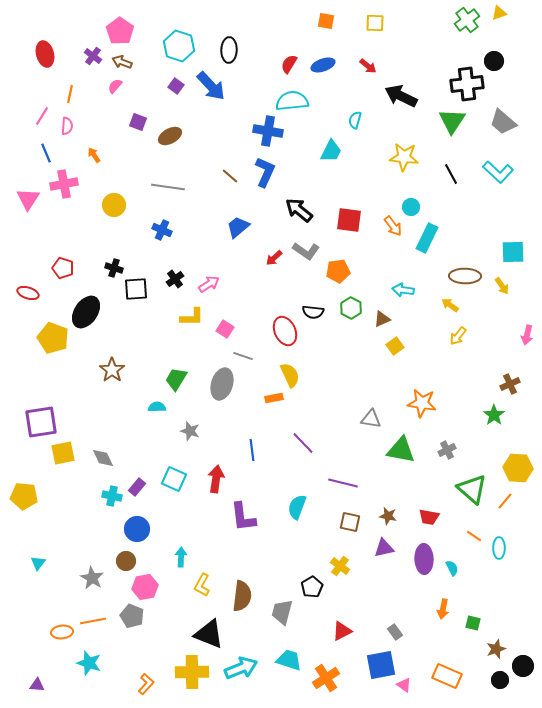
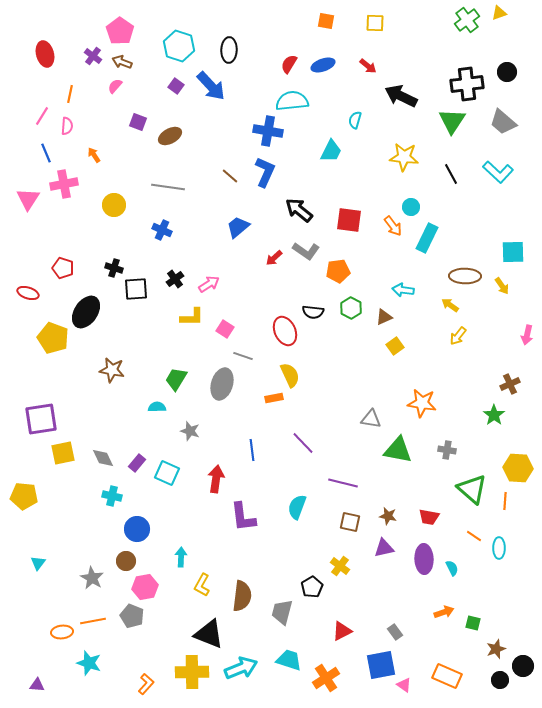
black circle at (494, 61): moved 13 px right, 11 px down
brown triangle at (382, 319): moved 2 px right, 2 px up
brown star at (112, 370): rotated 25 degrees counterclockwise
purple square at (41, 422): moved 3 px up
green triangle at (401, 450): moved 3 px left
gray cross at (447, 450): rotated 36 degrees clockwise
cyan square at (174, 479): moved 7 px left, 6 px up
purple rectangle at (137, 487): moved 24 px up
orange line at (505, 501): rotated 36 degrees counterclockwise
orange arrow at (443, 609): moved 1 px right, 3 px down; rotated 120 degrees counterclockwise
